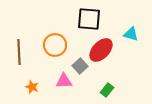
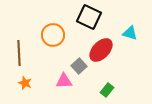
black square: moved 2 px up; rotated 20 degrees clockwise
cyan triangle: moved 1 px left, 1 px up
orange circle: moved 2 px left, 10 px up
brown line: moved 1 px down
gray square: moved 1 px left
orange star: moved 7 px left, 4 px up
